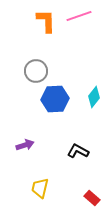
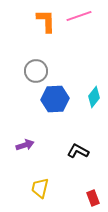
red rectangle: moved 1 px right; rotated 28 degrees clockwise
